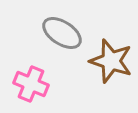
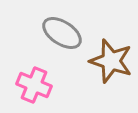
pink cross: moved 3 px right, 1 px down
